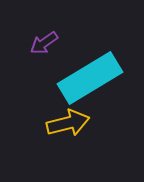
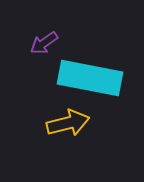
cyan rectangle: rotated 42 degrees clockwise
